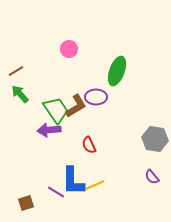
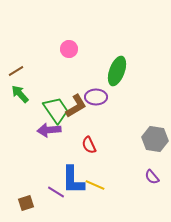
blue L-shape: moved 1 px up
yellow line: rotated 48 degrees clockwise
